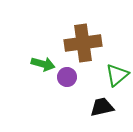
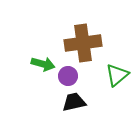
purple circle: moved 1 px right, 1 px up
black trapezoid: moved 28 px left, 5 px up
